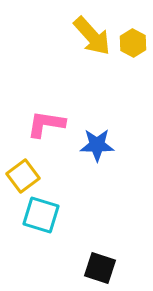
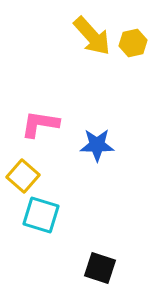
yellow hexagon: rotated 20 degrees clockwise
pink L-shape: moved 6 px left
yellow square: rotated 12 degrees counterclockwise
